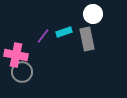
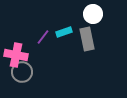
purple line: moved 1 px down
